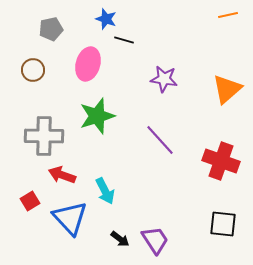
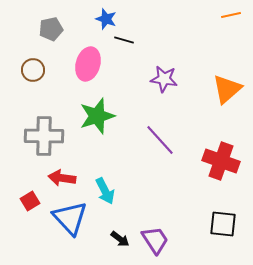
orange line: moved 3 px right
red arrow: moved 3 px down; rotated 12 degrees counterclockwise
